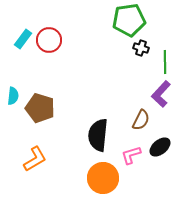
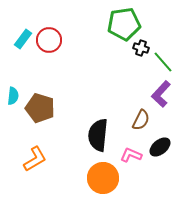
green pentagon: moved 5 px left, 4 px down
green line: moved 2 px left; rotated 40 degrees counterclockwise
pink L-shape: rotated 40 degrees clockwise
